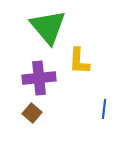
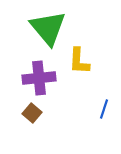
green triangle: moved 1 px down
blue line: rotated 12 degrees clockwise
